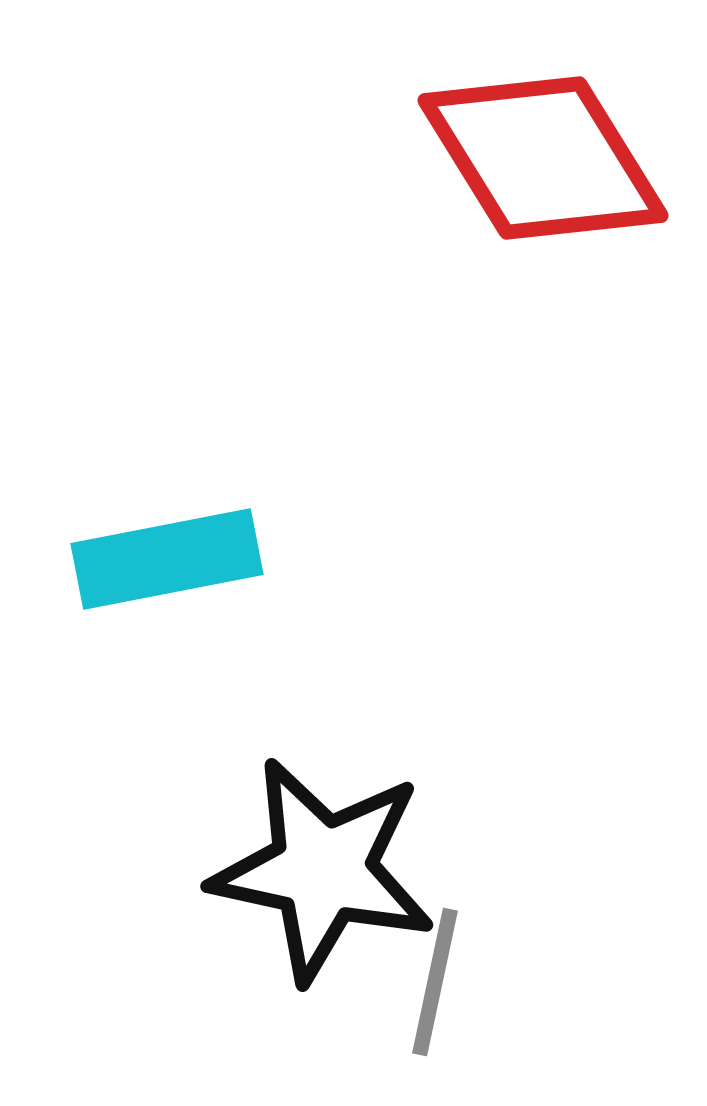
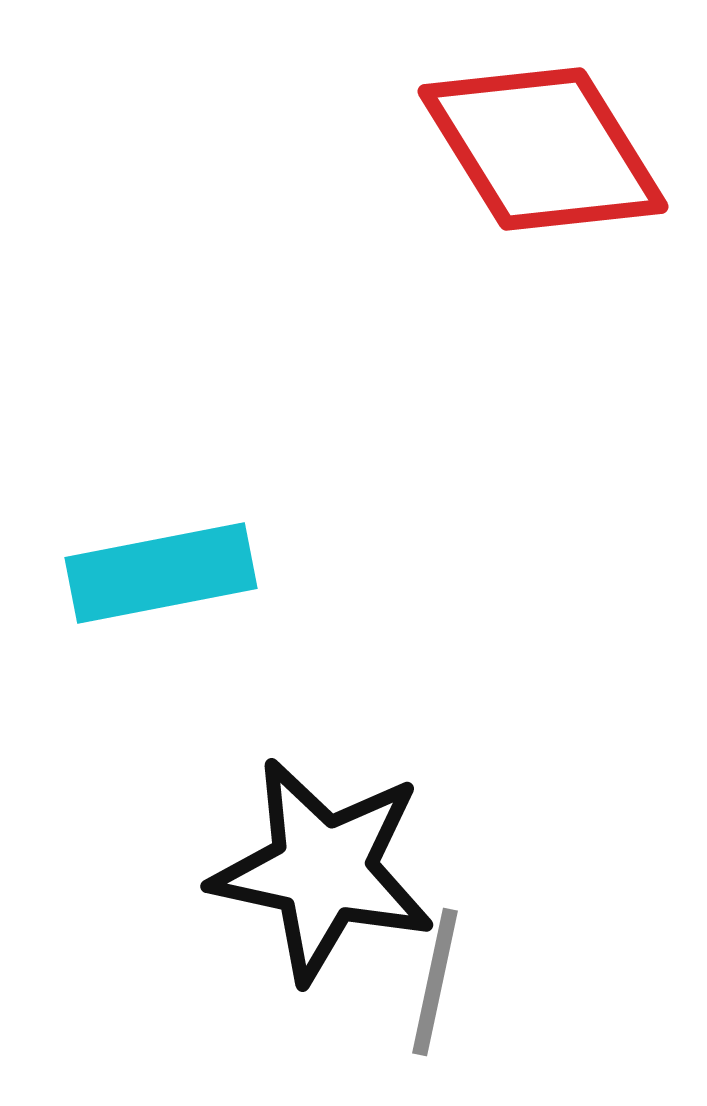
red diamond: moved 9 px up
cyan rectangle: moved 6 px left, 14 px down
